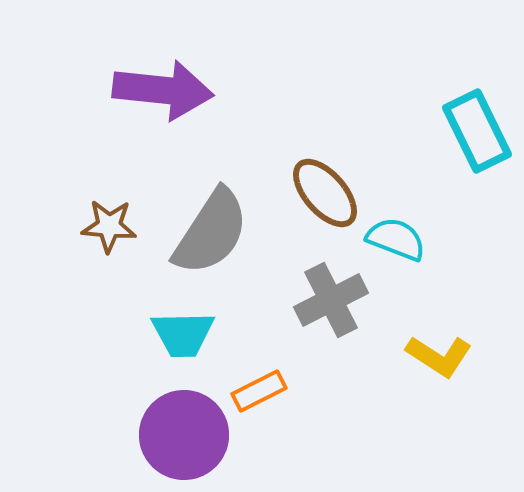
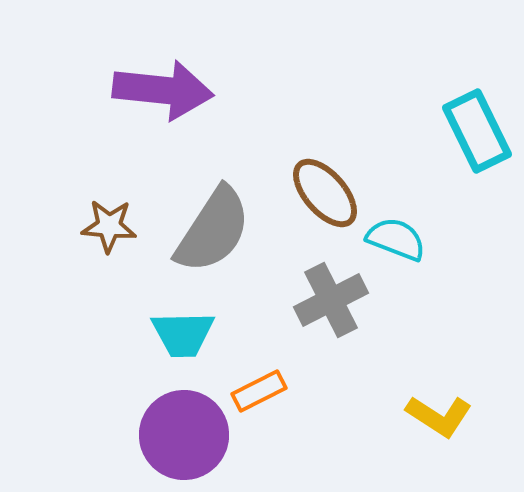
gray semicircle: moved 2 px right, 2 px up
yellow L-shape: moved 60 px down
